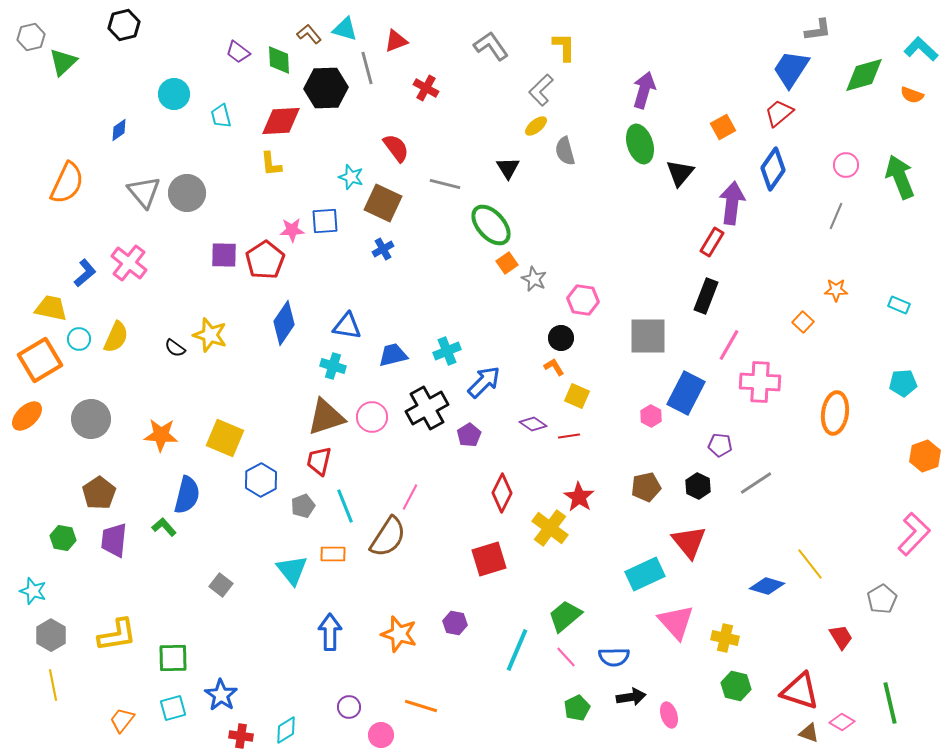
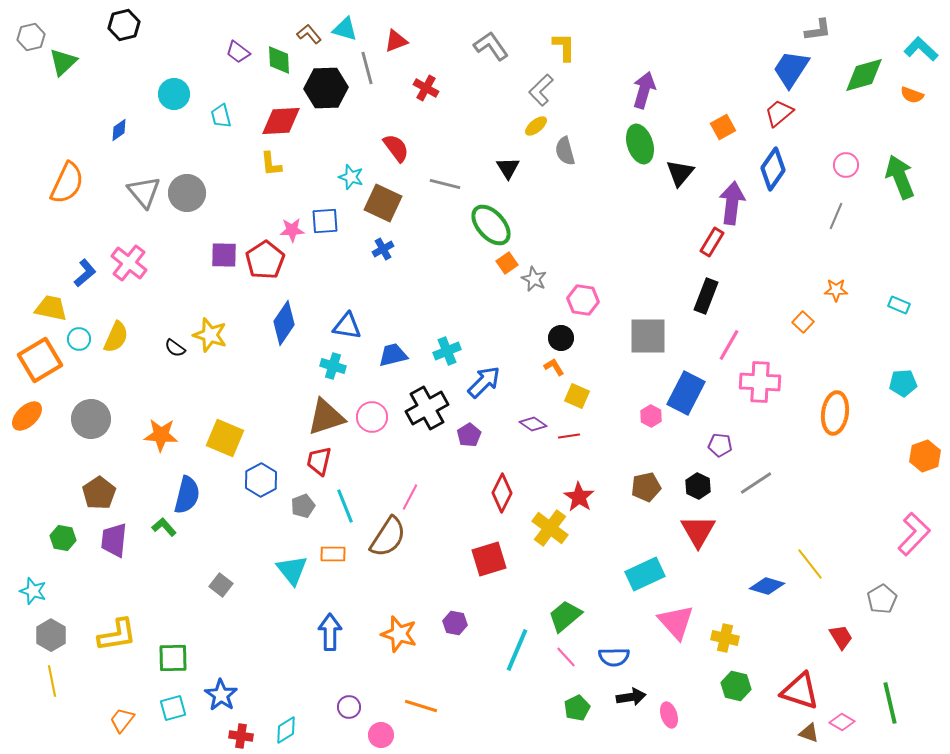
red triangle at (689, 542): moved 9 px right, 11 px up; rotated 9 degrees clockwise
yellow line at (53, 685): moved 1 px left, 4 px up
